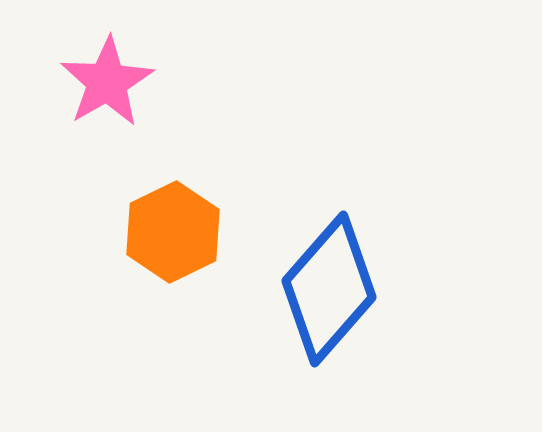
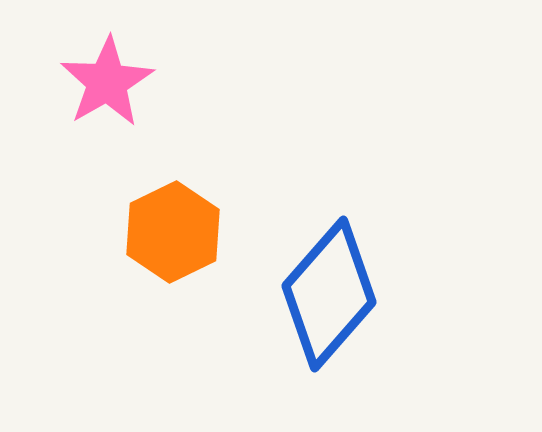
blue diamond: moved 5 px down
